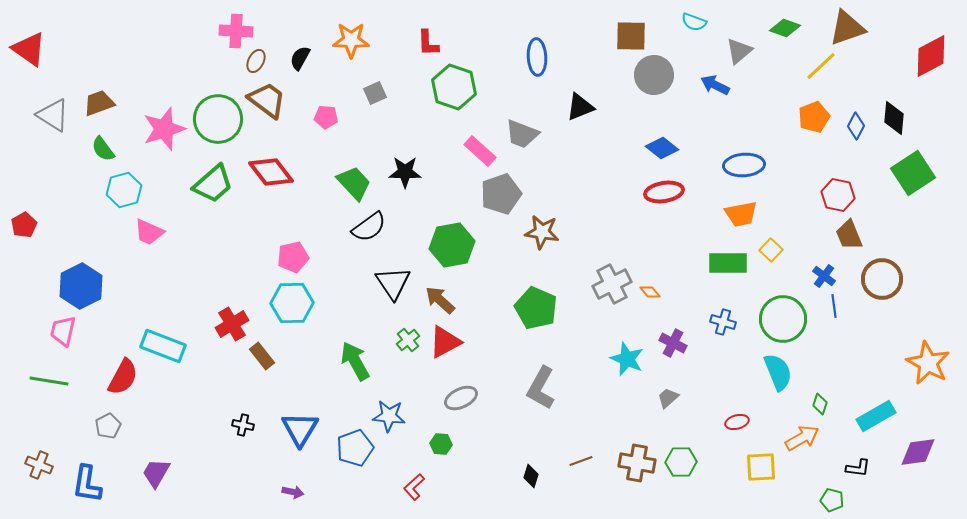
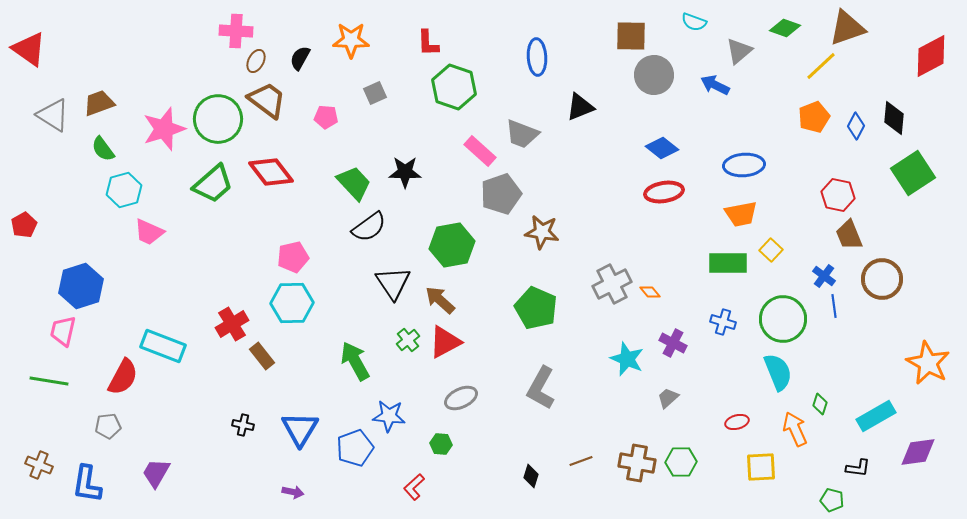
blue hexagon at (81, 286): rotated 9 degrees clockwise
gray pentagon at (108, 426): rotated 20 degrees clockwise
orange arrow at (802, 438): moved 7 px left, 9 px up; rotated 84 degrees counterclockwise
